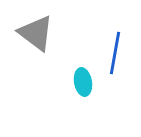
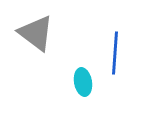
blue line: rotated 6 degrees counterclockwise
